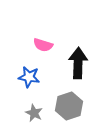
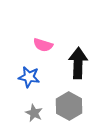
gray hexagon: rotated 12 degrees counterclockwise
